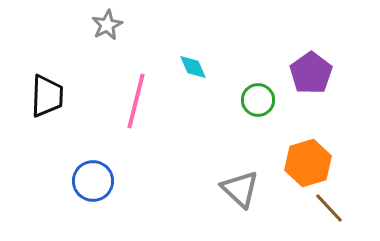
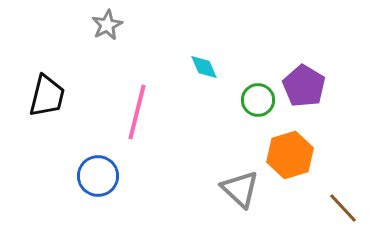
cyan diamond: moved 11 px right
purple pentagon: moved 7 px left, 13 px down; rotated 6 degrees counterclockwise
black trapezoid: rotated 12 degrees clockwise
pink line: moved 1 px right, 11 px down
orange hexagon: moved 18 px left, 8 px up
blue circle: moved 5 px right, 5 px up
brown line: moved 14 px right
